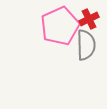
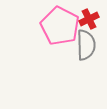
pink pentagon: rotated 21 degrees counterclockwise
